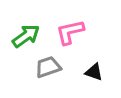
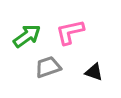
green arrow: moved 1 px right
